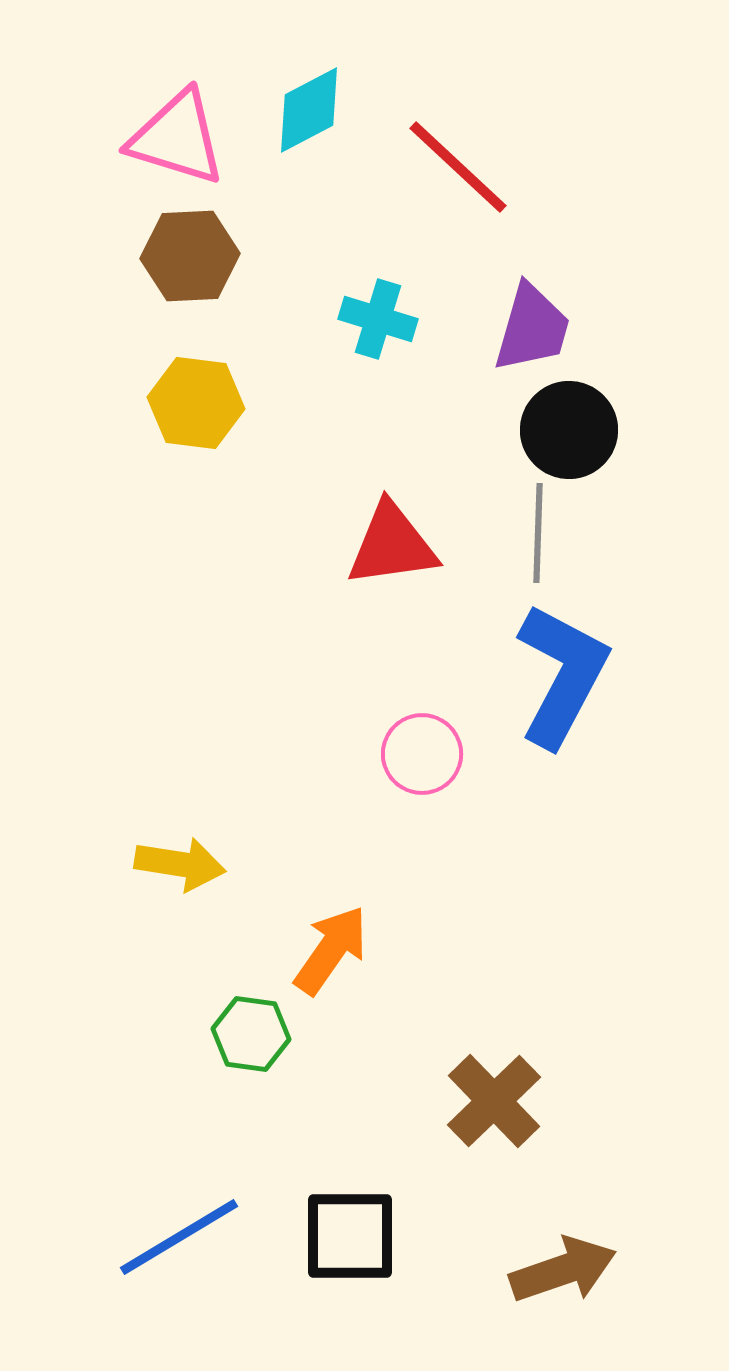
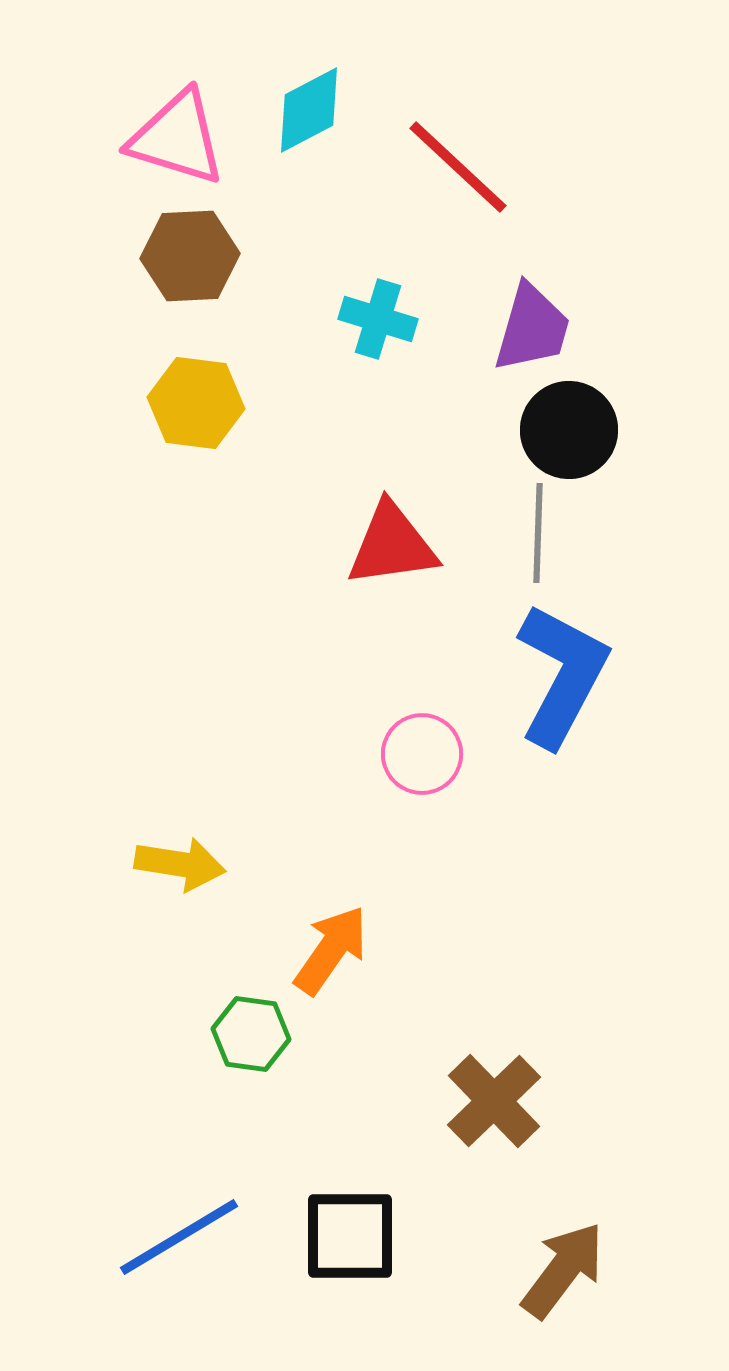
brown arrow: rotated 34 degrees counterclockwise
